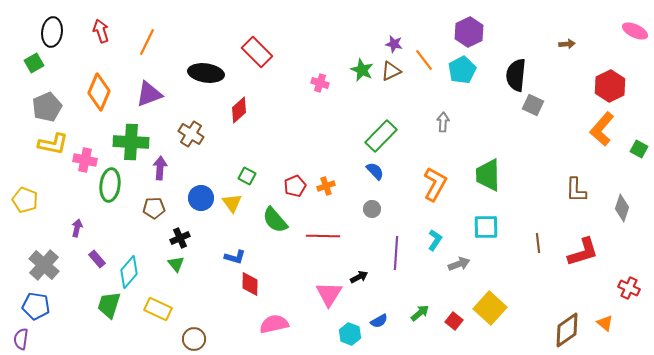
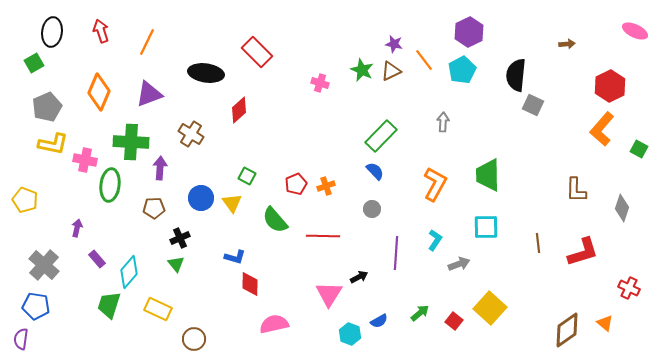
red pentagon at (295, 186): moved 1 px right, 2 px up
